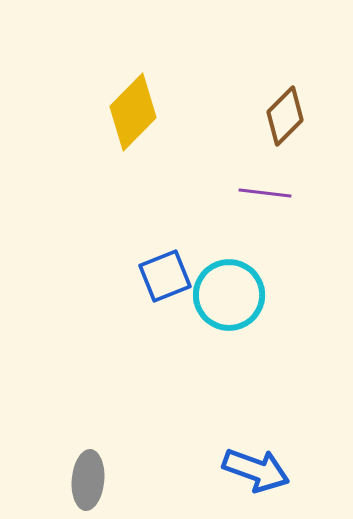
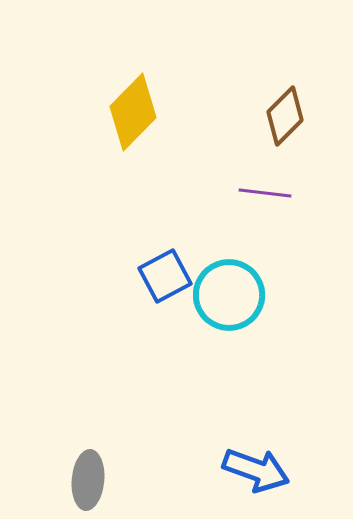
blue square: rotated 6 degrees counterclockwise
